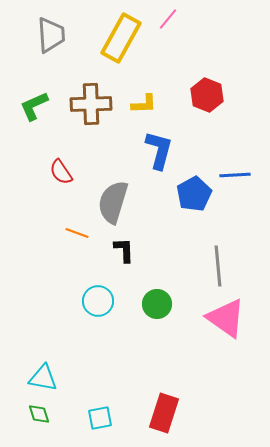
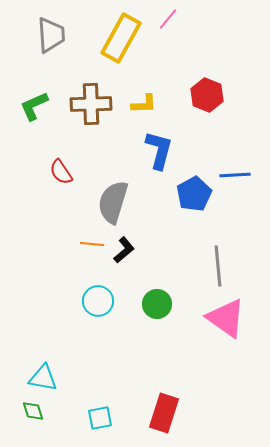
orange line: moved 15 px right, 11 px down; rotated 15 degrees counterclockwise
black L-shape: rotated 52 degrees clockwise
green diamond: moved 6 px left, 3 px up
